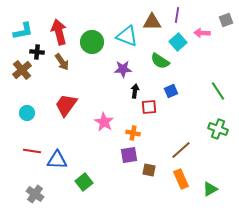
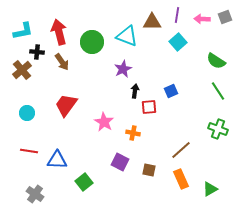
gray square: moved 1 px left, 3 px up
pink arrow: moved 14 px up
green semicircle: moved 56 px right
purple star: rotated 24 degrees counterclockwise
red line: moved 3 px left
purple square: moved 9 px left, 7 px down; rotated 36 degrees clockwise
